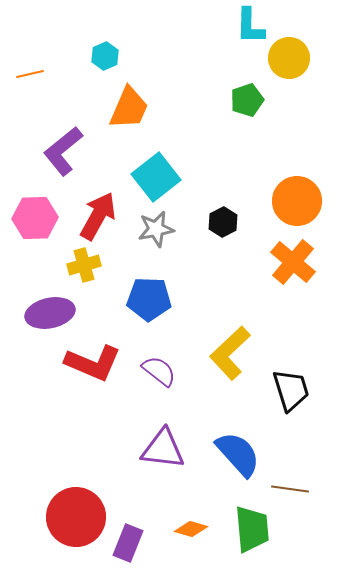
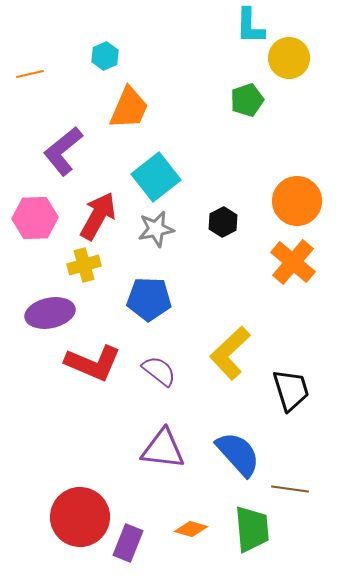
red circle: moved 4 px right
